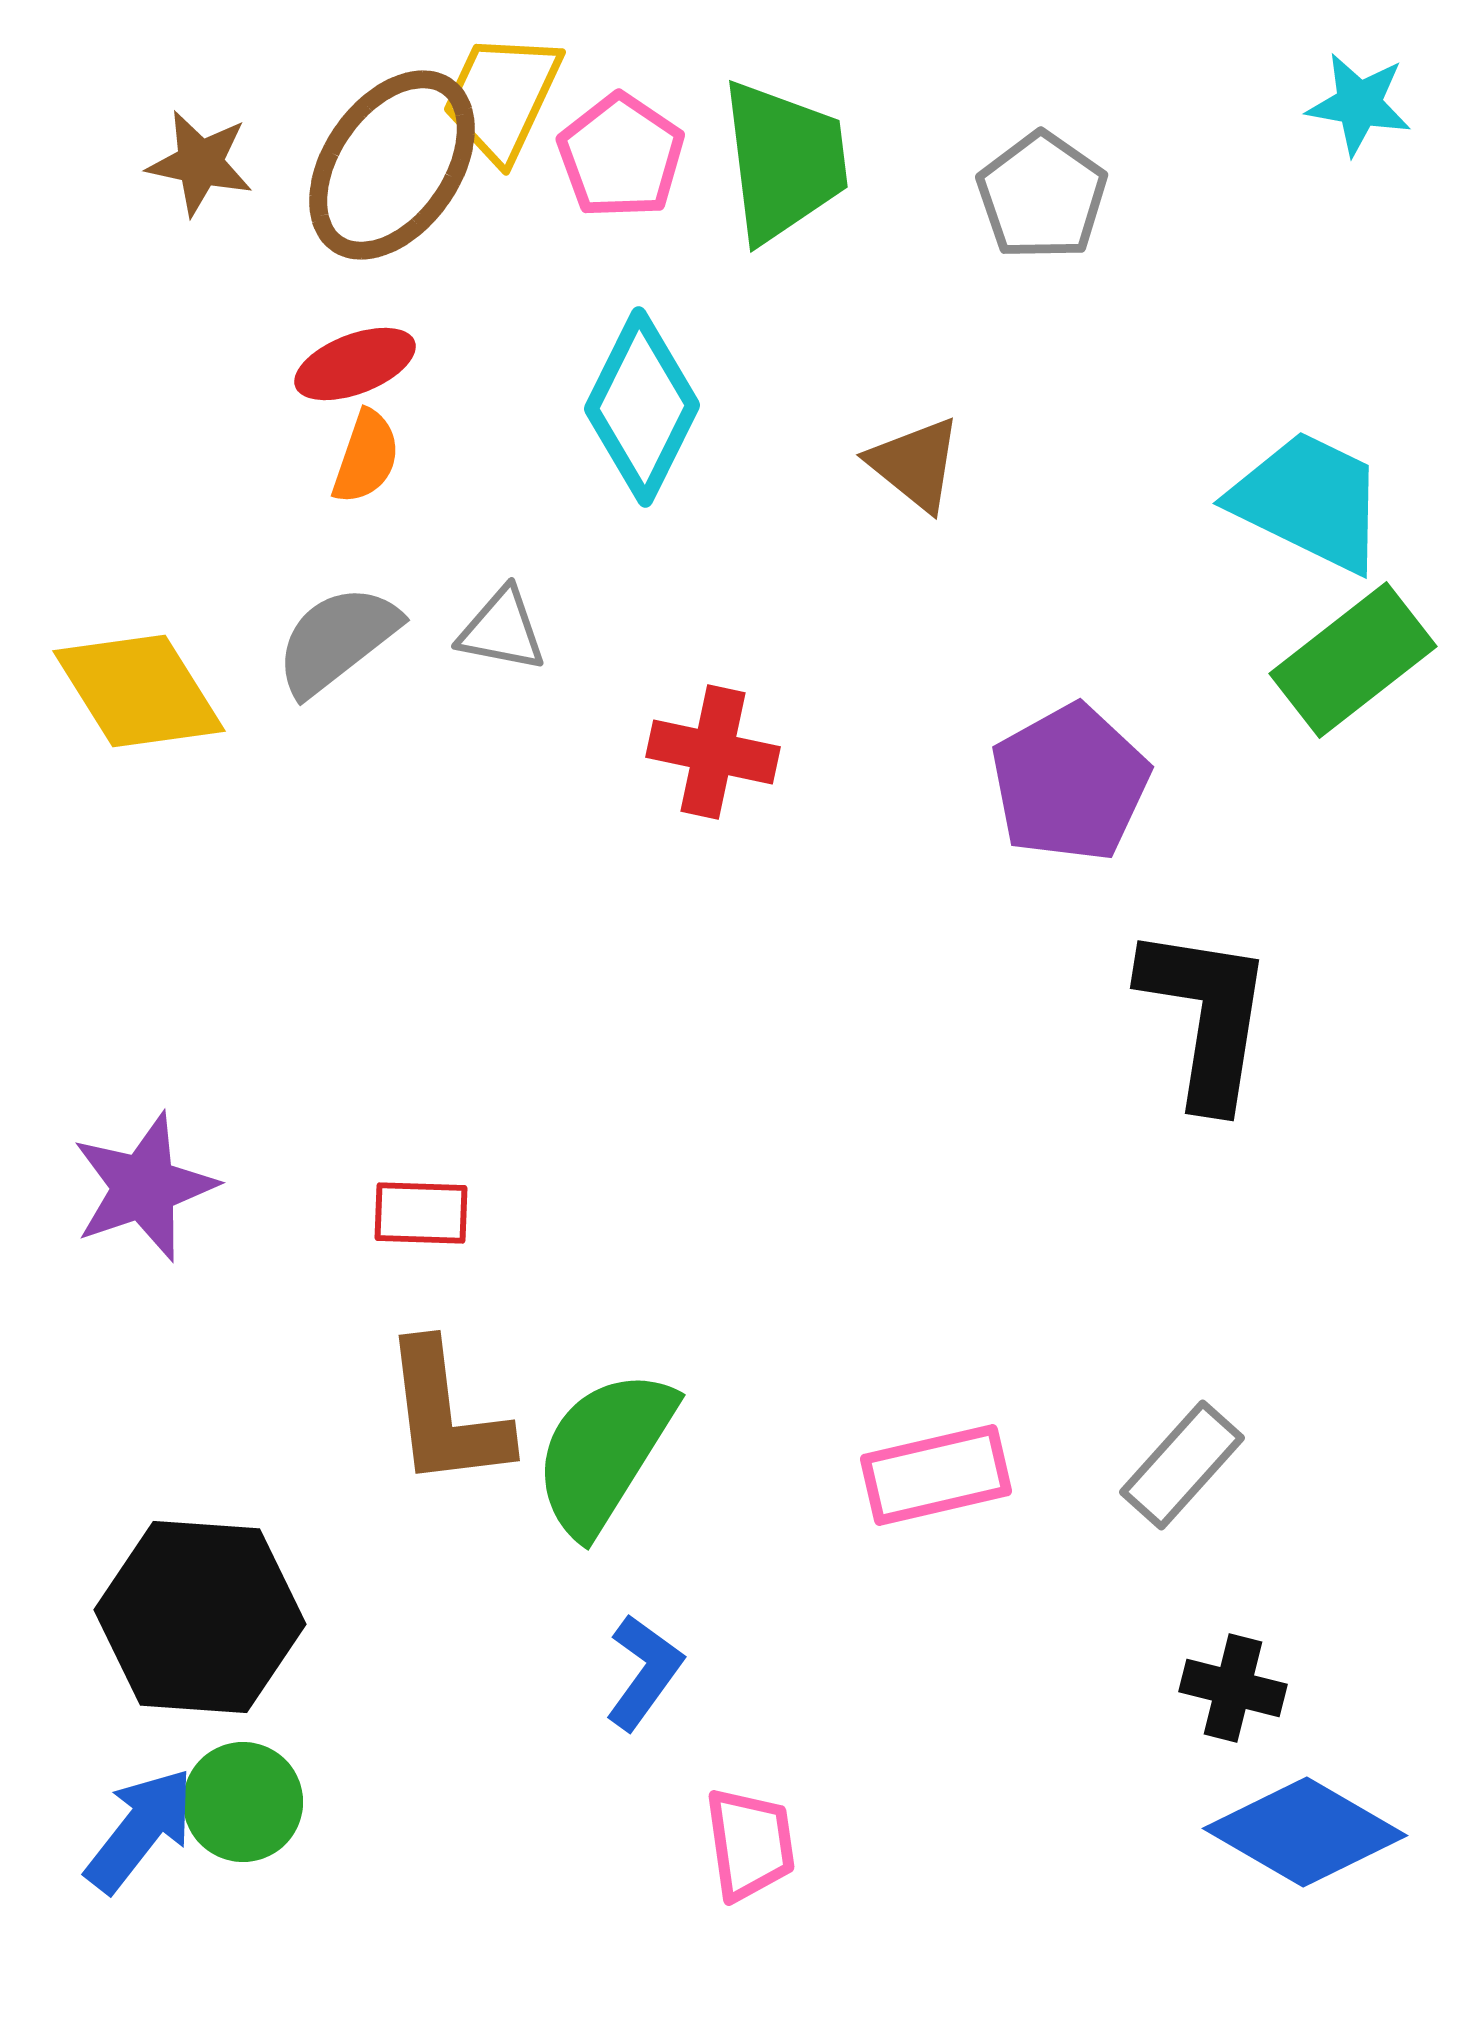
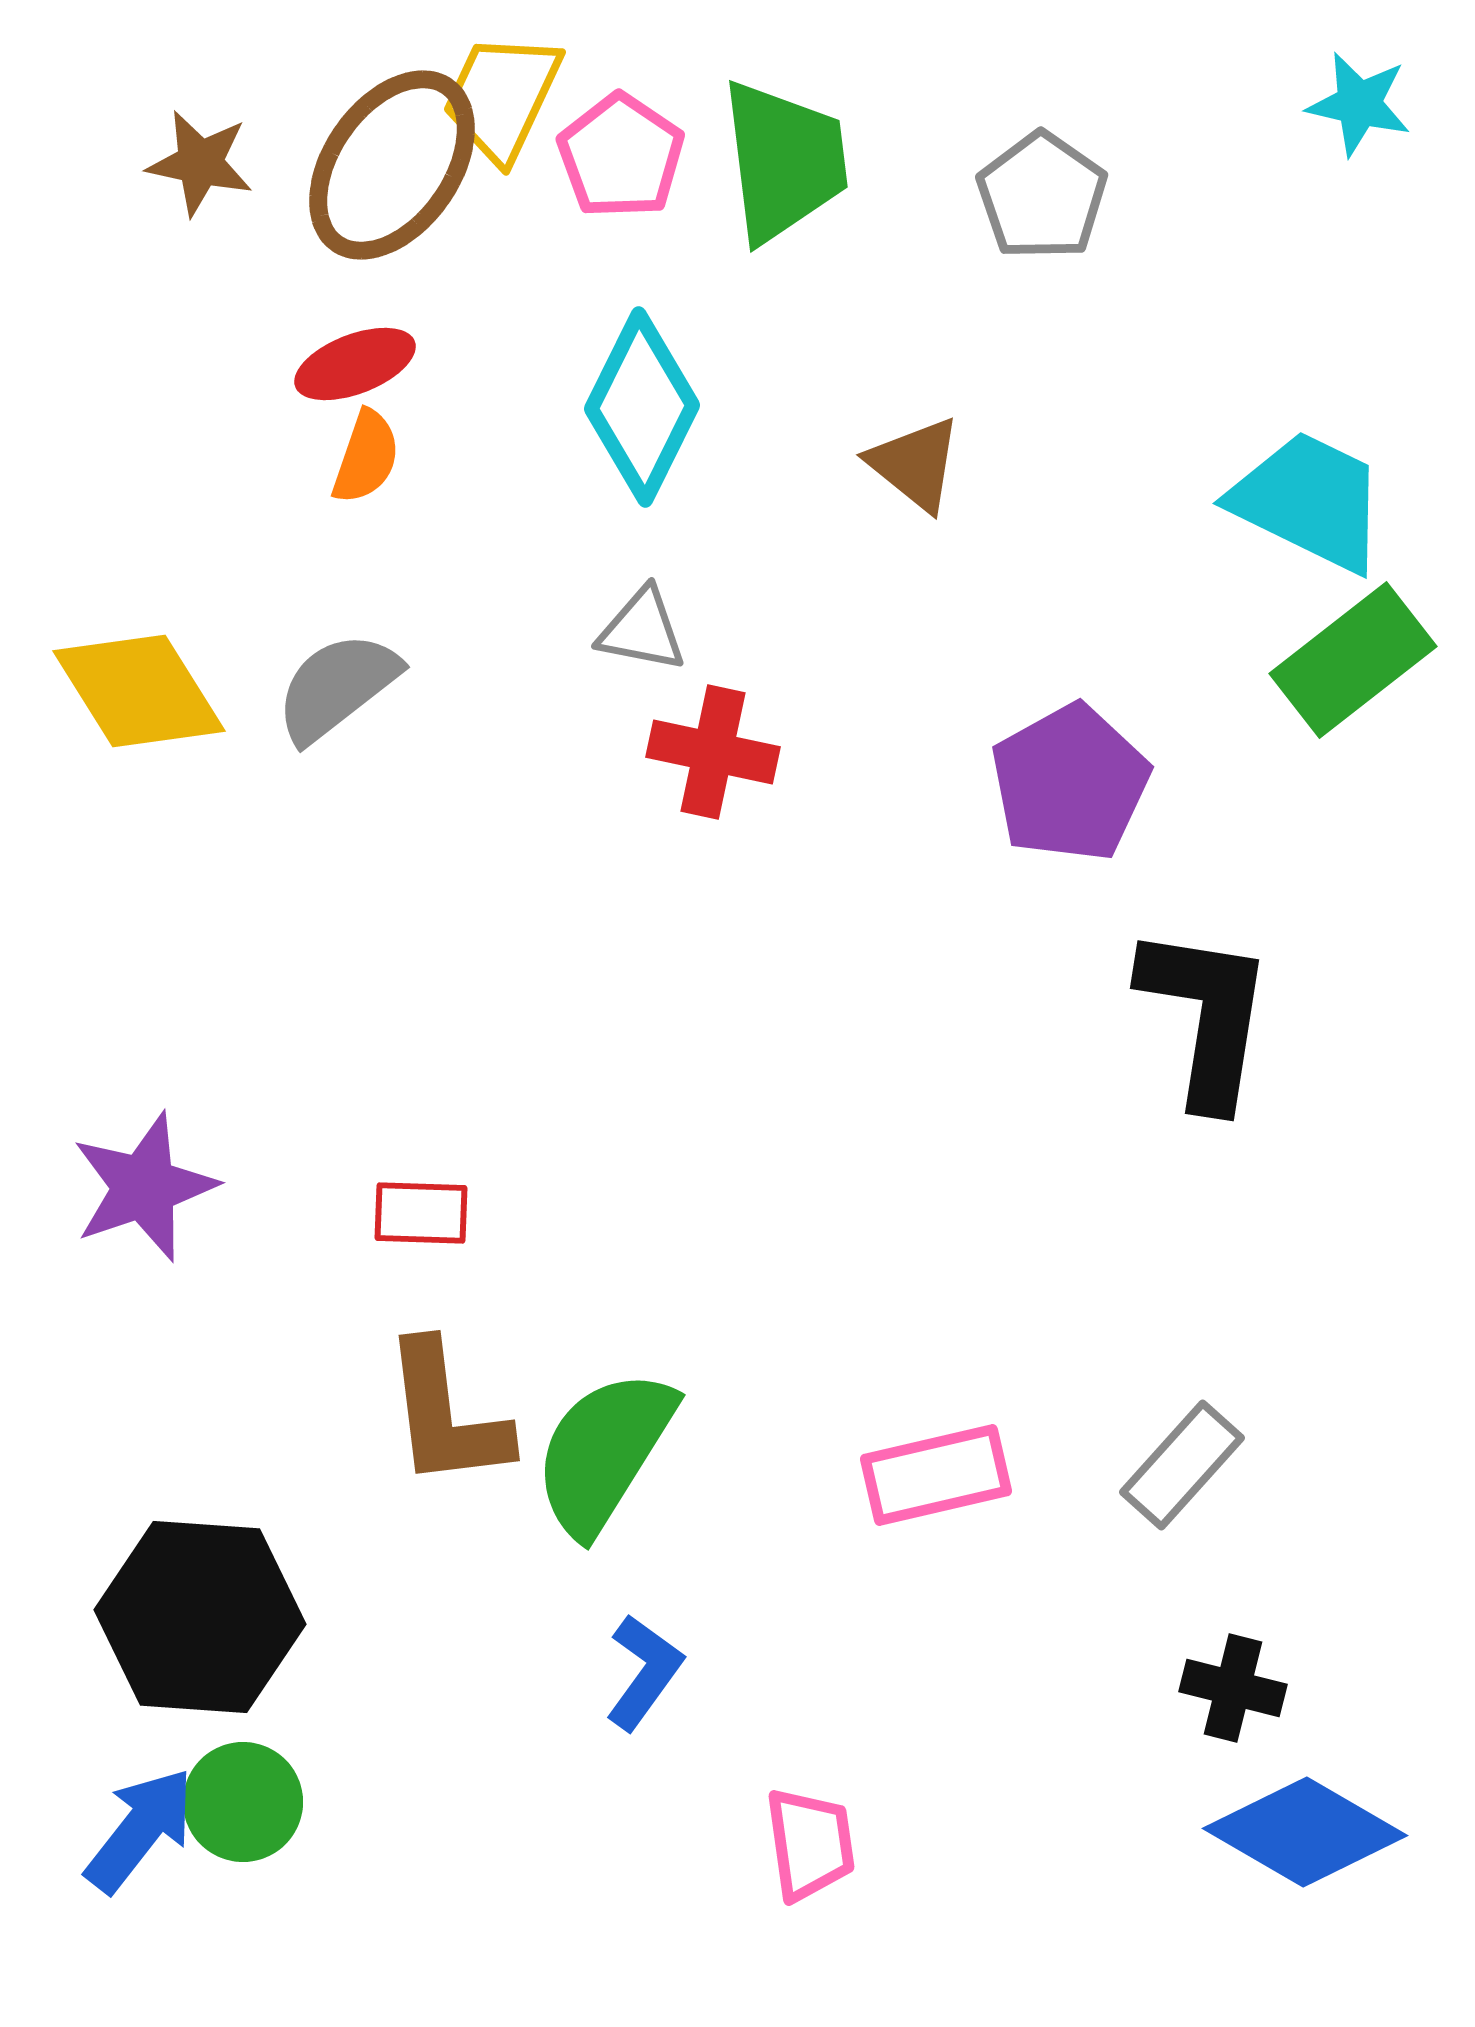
cyan star: rotated 3 degrees clockwise
gray triangle: moved 140 px right
gray semicircle: moved 47 px down
pink trapezoid: moved 60 px right
